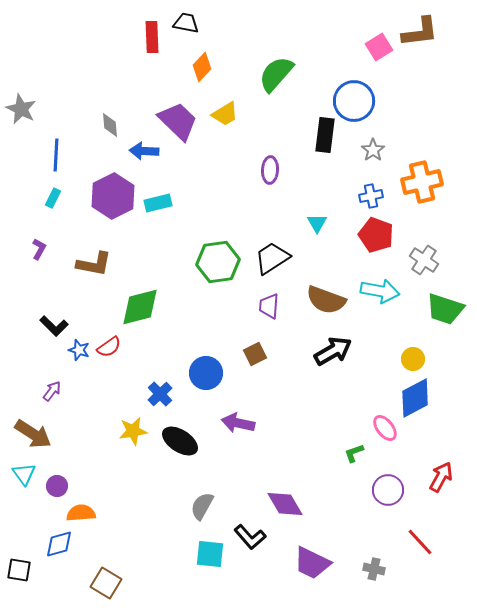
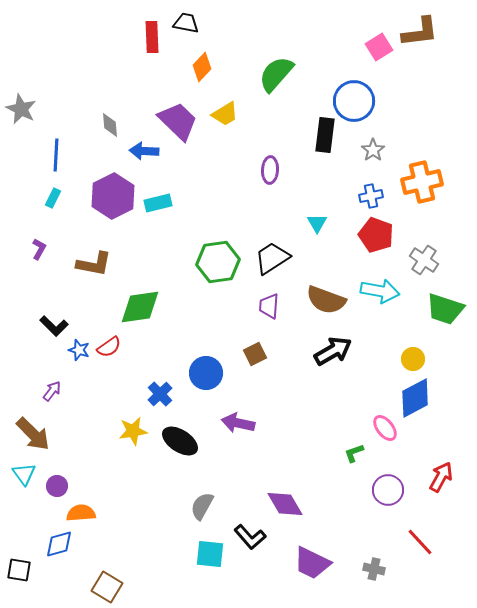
green diamond at (140, 307): rotated 6 degrees clockwise
brown arrow at (33, 434): rotated 12 degrees clockwise
brown square at (106, 583): moved 1 px right, 4 px down
